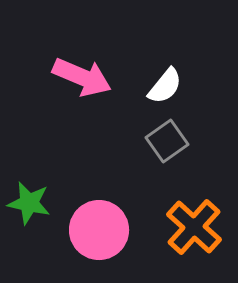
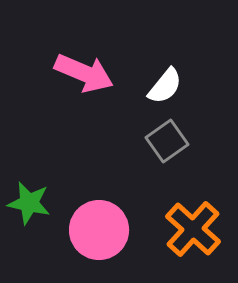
pink arrow: moved 2 px right, 4 px up
orange cross: moved 1 px left, 2 px down
